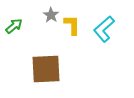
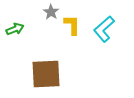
gray star: moved 3 px up
green arrow: moved 1 px right, 3 px down; rotated 18 degrees clockwise
brown square: moved 5 px down
